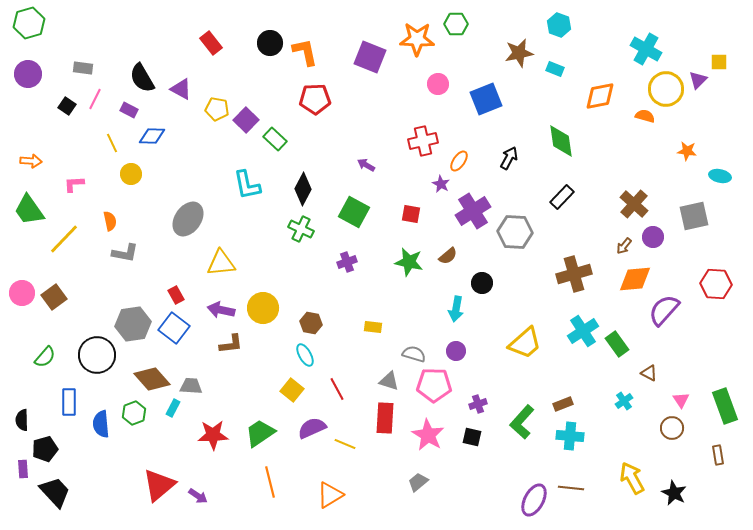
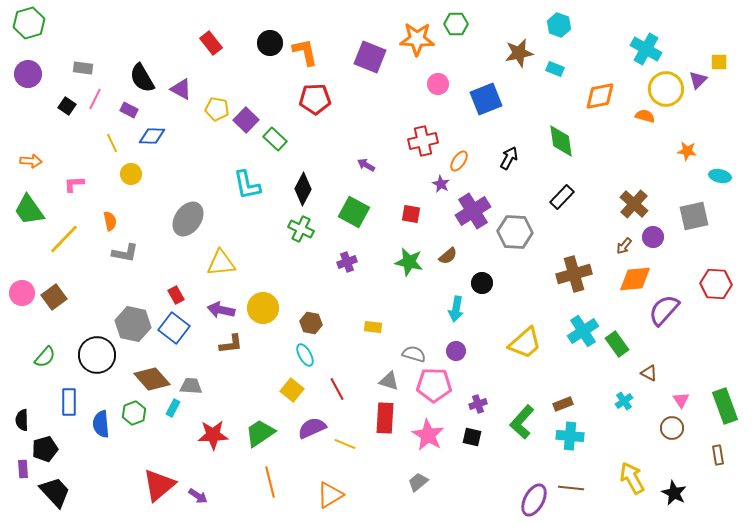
gray hexagon at (133, 324): rotated 20 degrees clockwise
